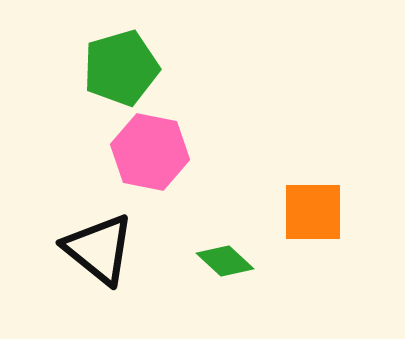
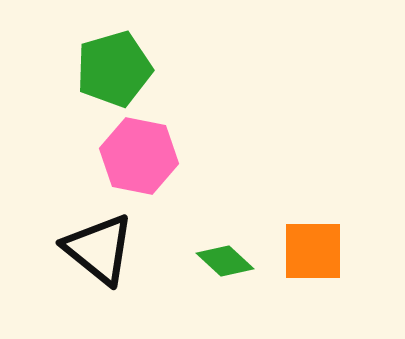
green pentagon: moved 7 px left, 1 px down
pink hexagon: moved 11 px left, 4 px down
orange square: moved 39 px down
